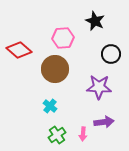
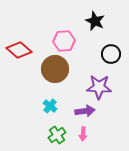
pink hexagon: moved 1 px right, 3 px down
purple arrow: moved 19 px left, 11 px up
